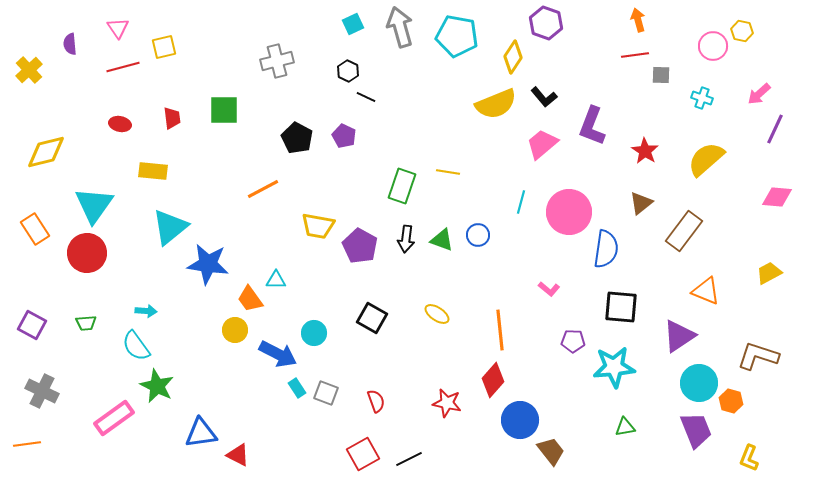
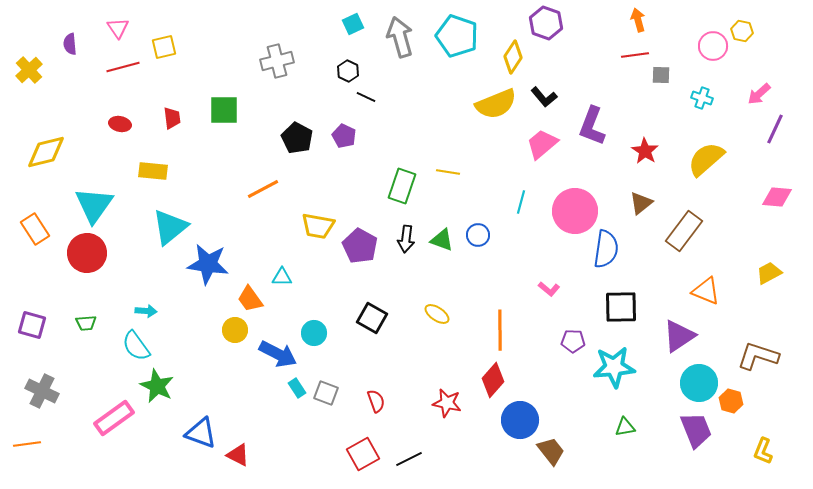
gray arrow at (400, 27): moved 10 px down
cyan pentagon at (457, 36): rotated 9 degrees clockwise
pink circle at (569, 212): moved 6 px right, 1 px up
cyan triangle at (276, 280): moved 6 px right, 3 px up
black square at (621, 307): rotated 6 degrees counterclockwise
purple square at (32, 325): rotated 12 degrees counterclockwise
orange line at (500, 330): rotated 6 degrees clockwise
blue triangle at (201, 433): rotated 28 degrees clockwise
yellow L-shape at (749, 458): moved 14 px right, 7 px up
